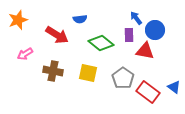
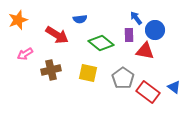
brown cross: moved 2 px left, 1 px up; rotated 24 degrees counterclockwise
